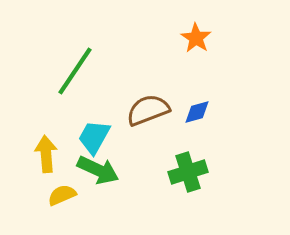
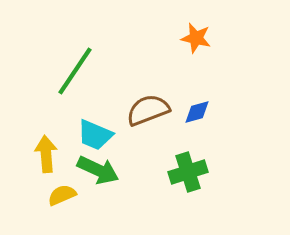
orange star: rotated 20 degrees counterclockwise
cyan trapezoid: moved 1 px right, 2 px up; rotated 96 degrees counterclockwise
